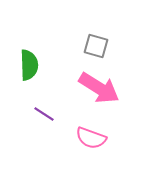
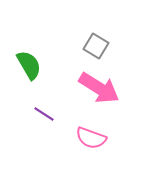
gray square: rotated 15 degrees clockwise
green semicircle: rotated 28 degrees counterclockwise
